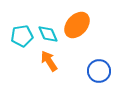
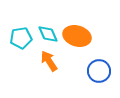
orange ellipse: moved 11 px down; rotated 64 degrees clockwise
cyan pentagon: moved 1 px left, 2 px down
